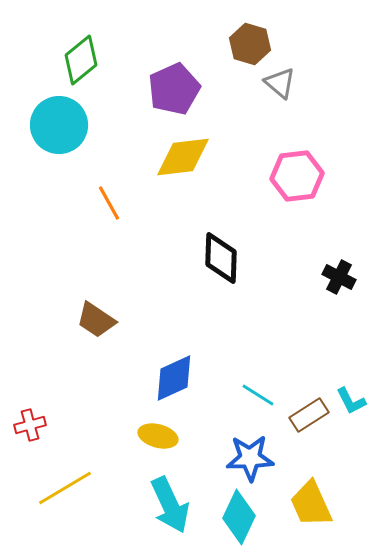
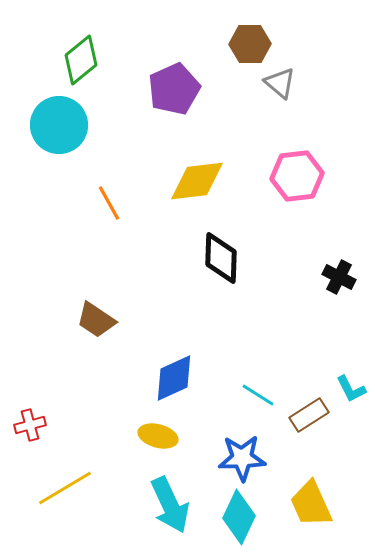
brown hexagon: rotated 18 degrees counterclockwise
yellow diamond: moved 14 px right, 24 px down
cyan L-shape: moved 12 px up
blue star: moved 8 px left
